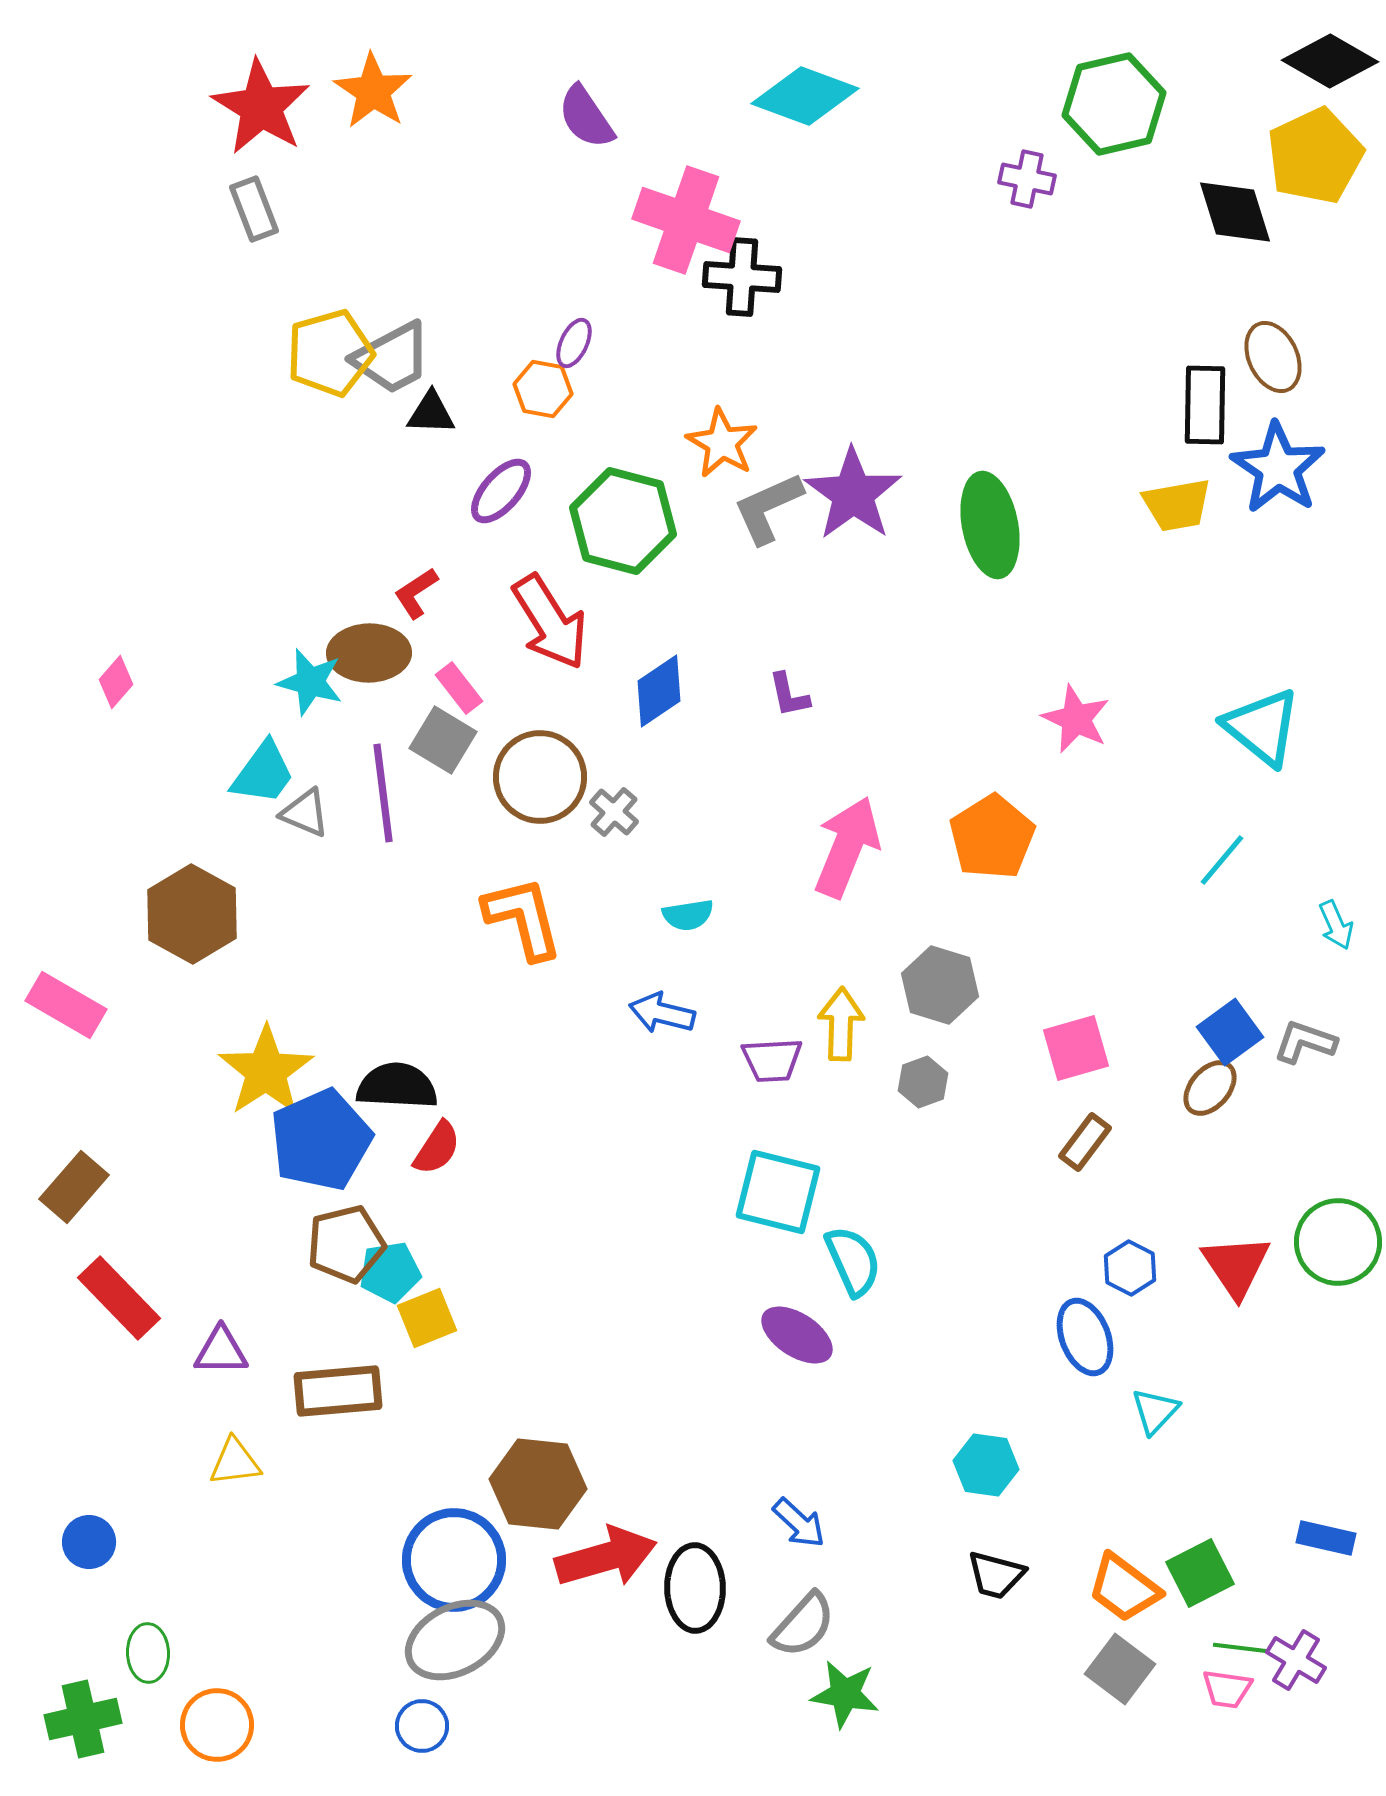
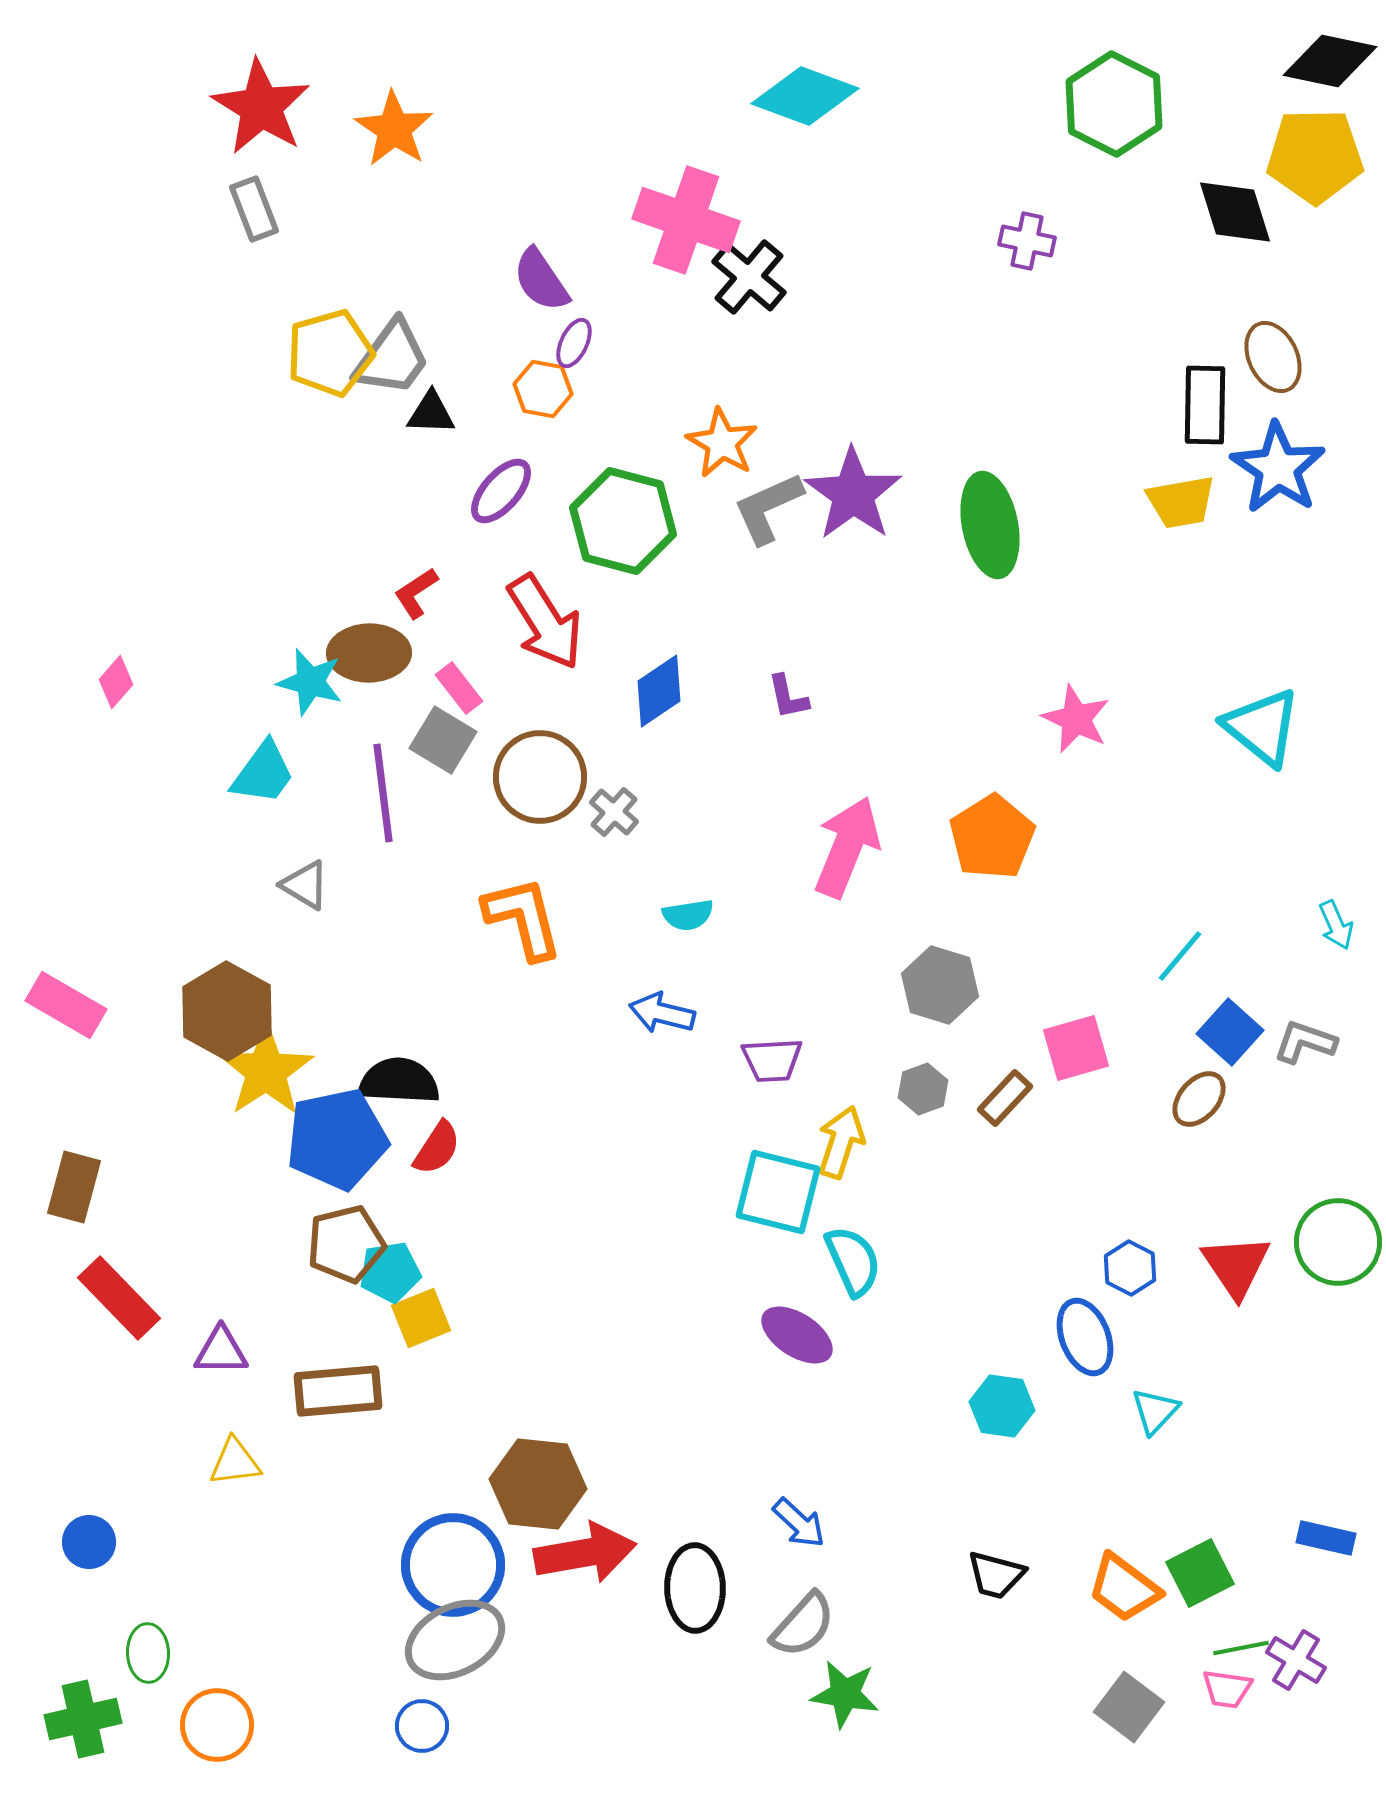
black diamond at (1330, 61): rotated 18 degrees counterclockwise
orange star at (373, 91): moved 21 px right, 38 px down
green hexagon at (1114, 104): rotated 20 degrees counterclockwise
purple semicircle at (586, 117): moved 45 px left, 163 px down
yellow pentagon at (1315, 156): rotated 24 degrees clockwise
purple cross at (1027, 179): moved 62 px down
black cross at (742, 277): moved 7 px right; rotated 36 degrees clockwise
gray trapezoid at (392, 358): rotated 26 degrees counterclockwise
yellow trapezoid at (1177, 505): moved 4 px right, 3 px up
red arrow at (550, 622): moved 5 px left
purple L-shape at (789, 695): moved 1 px left, 2 px down
gray triangle at (305, 813): moved 72 px down; rotated 8 degrees clockwise
cyan line at (1222, 860): moved 42 px left, 96 px down
brown hexagon at (192, 914): moved 35 px right, 97 px down
yellow arrow at (841, 1024): moved 118 px down; rotated 16 degrees clockwise
blue square at (1230, 1032): rotated 12 degrees counterclockwise
gray hexagon at (923, 1082): moved 7 px down
black semicircle at (397, 1086): moved 2 px right, 5 px up
brown ellipse at (1210, 1088): moved 11 px left, 11 px down
blue pentagon at (321, 1140): moved 16 px right, 1 px up; rotated 12 degrees clockwise
brown rectangle at (1085, 1142): moved 80 px left, 44 px up; rotated 6 degrees clockwise
brown rectangle at (74, 1187): rotated 26 degrees counterclockwise
yellow square at (427, 1318): moved 6 px left
cyan hexagon at (986, 1465): moved 16 px right, 59 px up
red arrow at (606, 1557): moved 21 px left, 4 px up; rotated 6 degrees clockwise
blue circle at (454, 1560): moved 1 px left, 5 px down
green line at (1241, 1648): rotated 18 degrees counterclockwise
gray square at (1120, 1669): moved 9 px right, 38 px down
